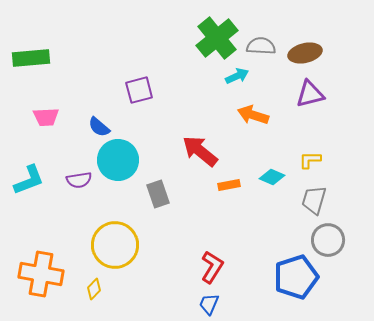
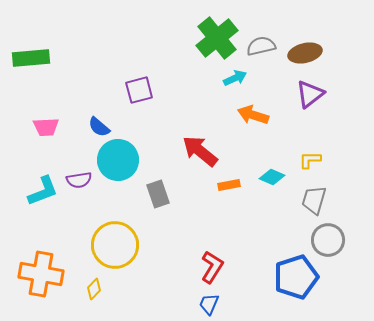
gray semicircle: rotated 16 degrees counterclockwise
cyan arrow: moved 2 px left, 2 px down
purple triangle: rotated 24 degrees counterclockwise
pink trapezoid: moved 10 px down
cyan L-shape: moved 14 px right, 11 px down
